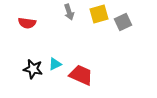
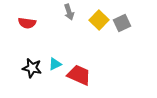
yellow square: moved 6 px down; rotated 30 degrees counterclockwise
gray square: moved 1 px left, 1 px down
black star: moved 1 px left, 1 px up
red trapezoid: moved 2 px left
